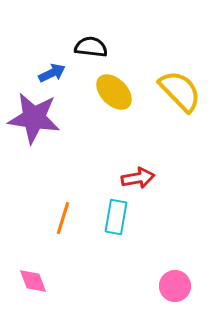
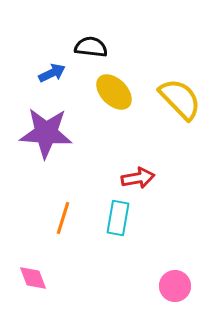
yellow semicircle: moved 8 px down
purple star: moved 12 px right, 15 px down; rotated 4 degrees counterclockwise
cyan rectangle: moved 2 px right, 1 px down
pink diamond: moved 3 px up
